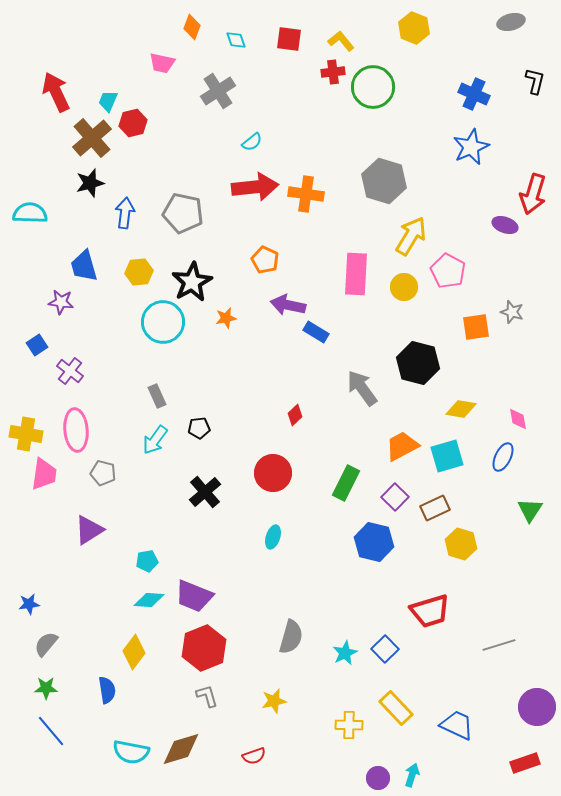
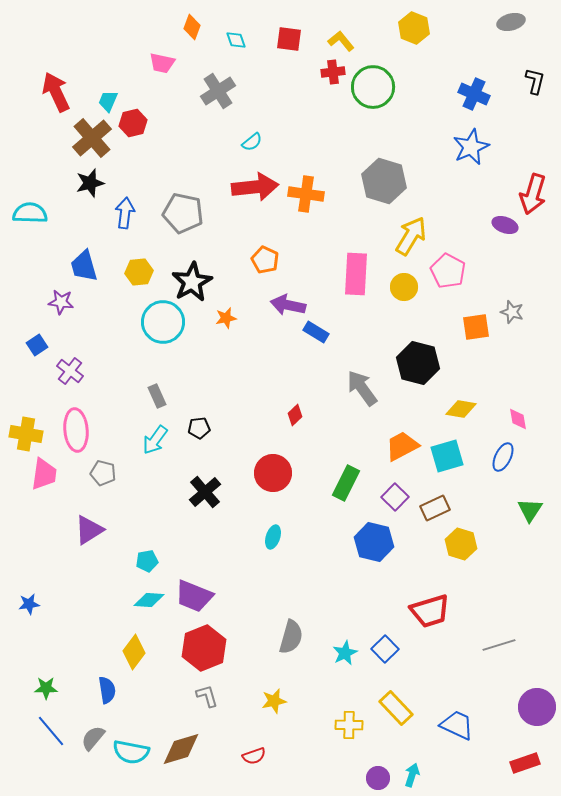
gray semicircle at (46, 644): moved 47 px right, 94 px down
